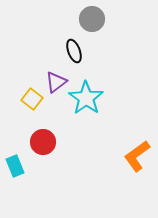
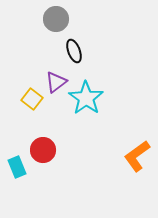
gray circle: moved 36 px left
red circle: moved 8 px down
cyan rectangle: moved 2 px right, 1 px down
